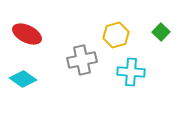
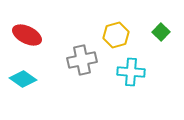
red ellipse: moved 1 px down
